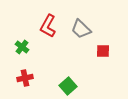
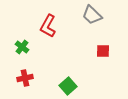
gray trapezoid: moved 11 px right, 14 px up
